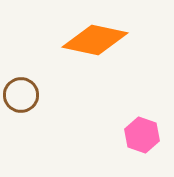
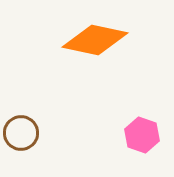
brown circle: moved 38 px down
